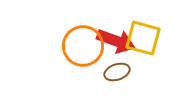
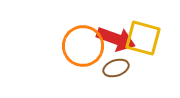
red arrow: moved 2 px up
brown ellipse: moved 1 px left, 4 px up
